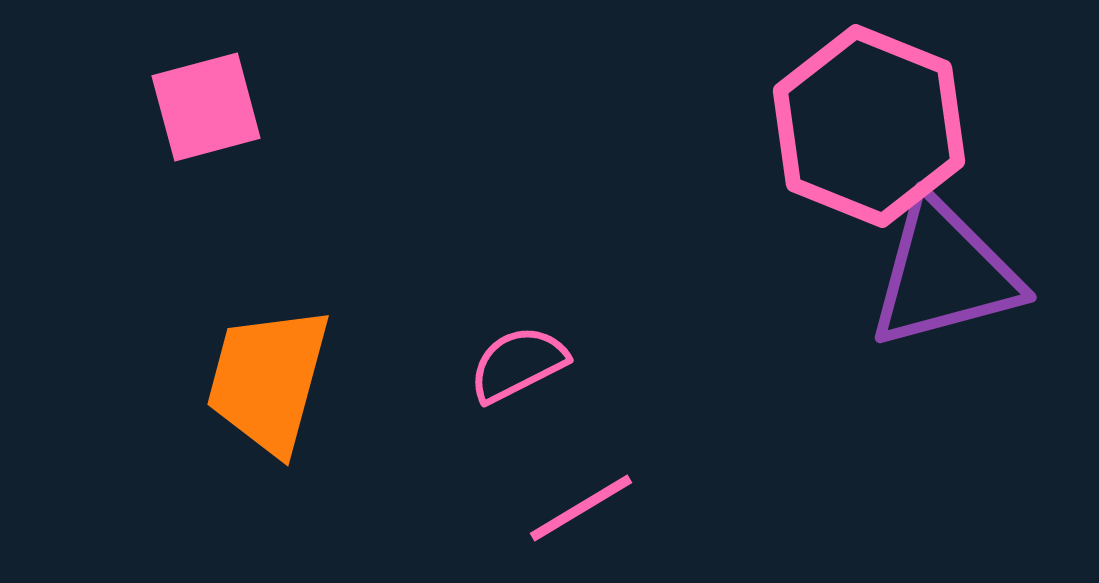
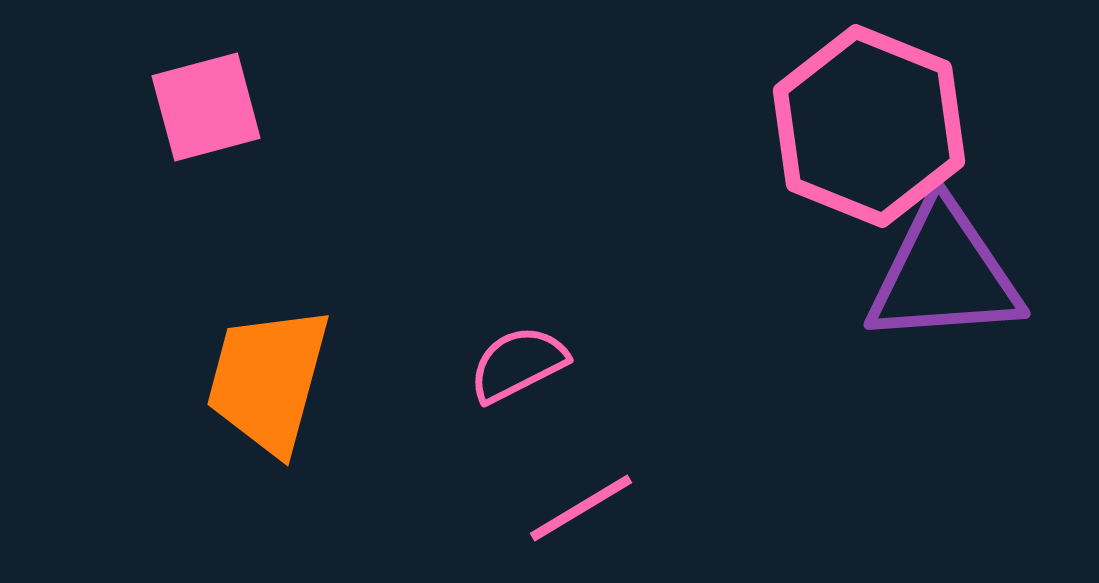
purple triangle: rotated 11 degrees clockwise
